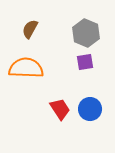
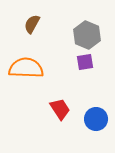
brown semicircle: moved 2 px right, 5 px up
gray hexagon: moved 1 px right, 2 px down
blue circle: moved 6 px right, 10 px down
